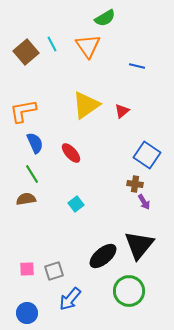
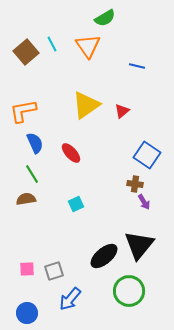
cyan square: rotated 14 degrees clockwise
black ellipse: moved 1 px right
